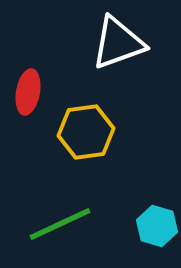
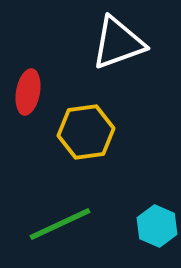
cyan hexagon: rotated 6 degrees clockwise
